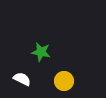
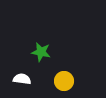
white semicircle: rotated 18 degrees counterclockwise
